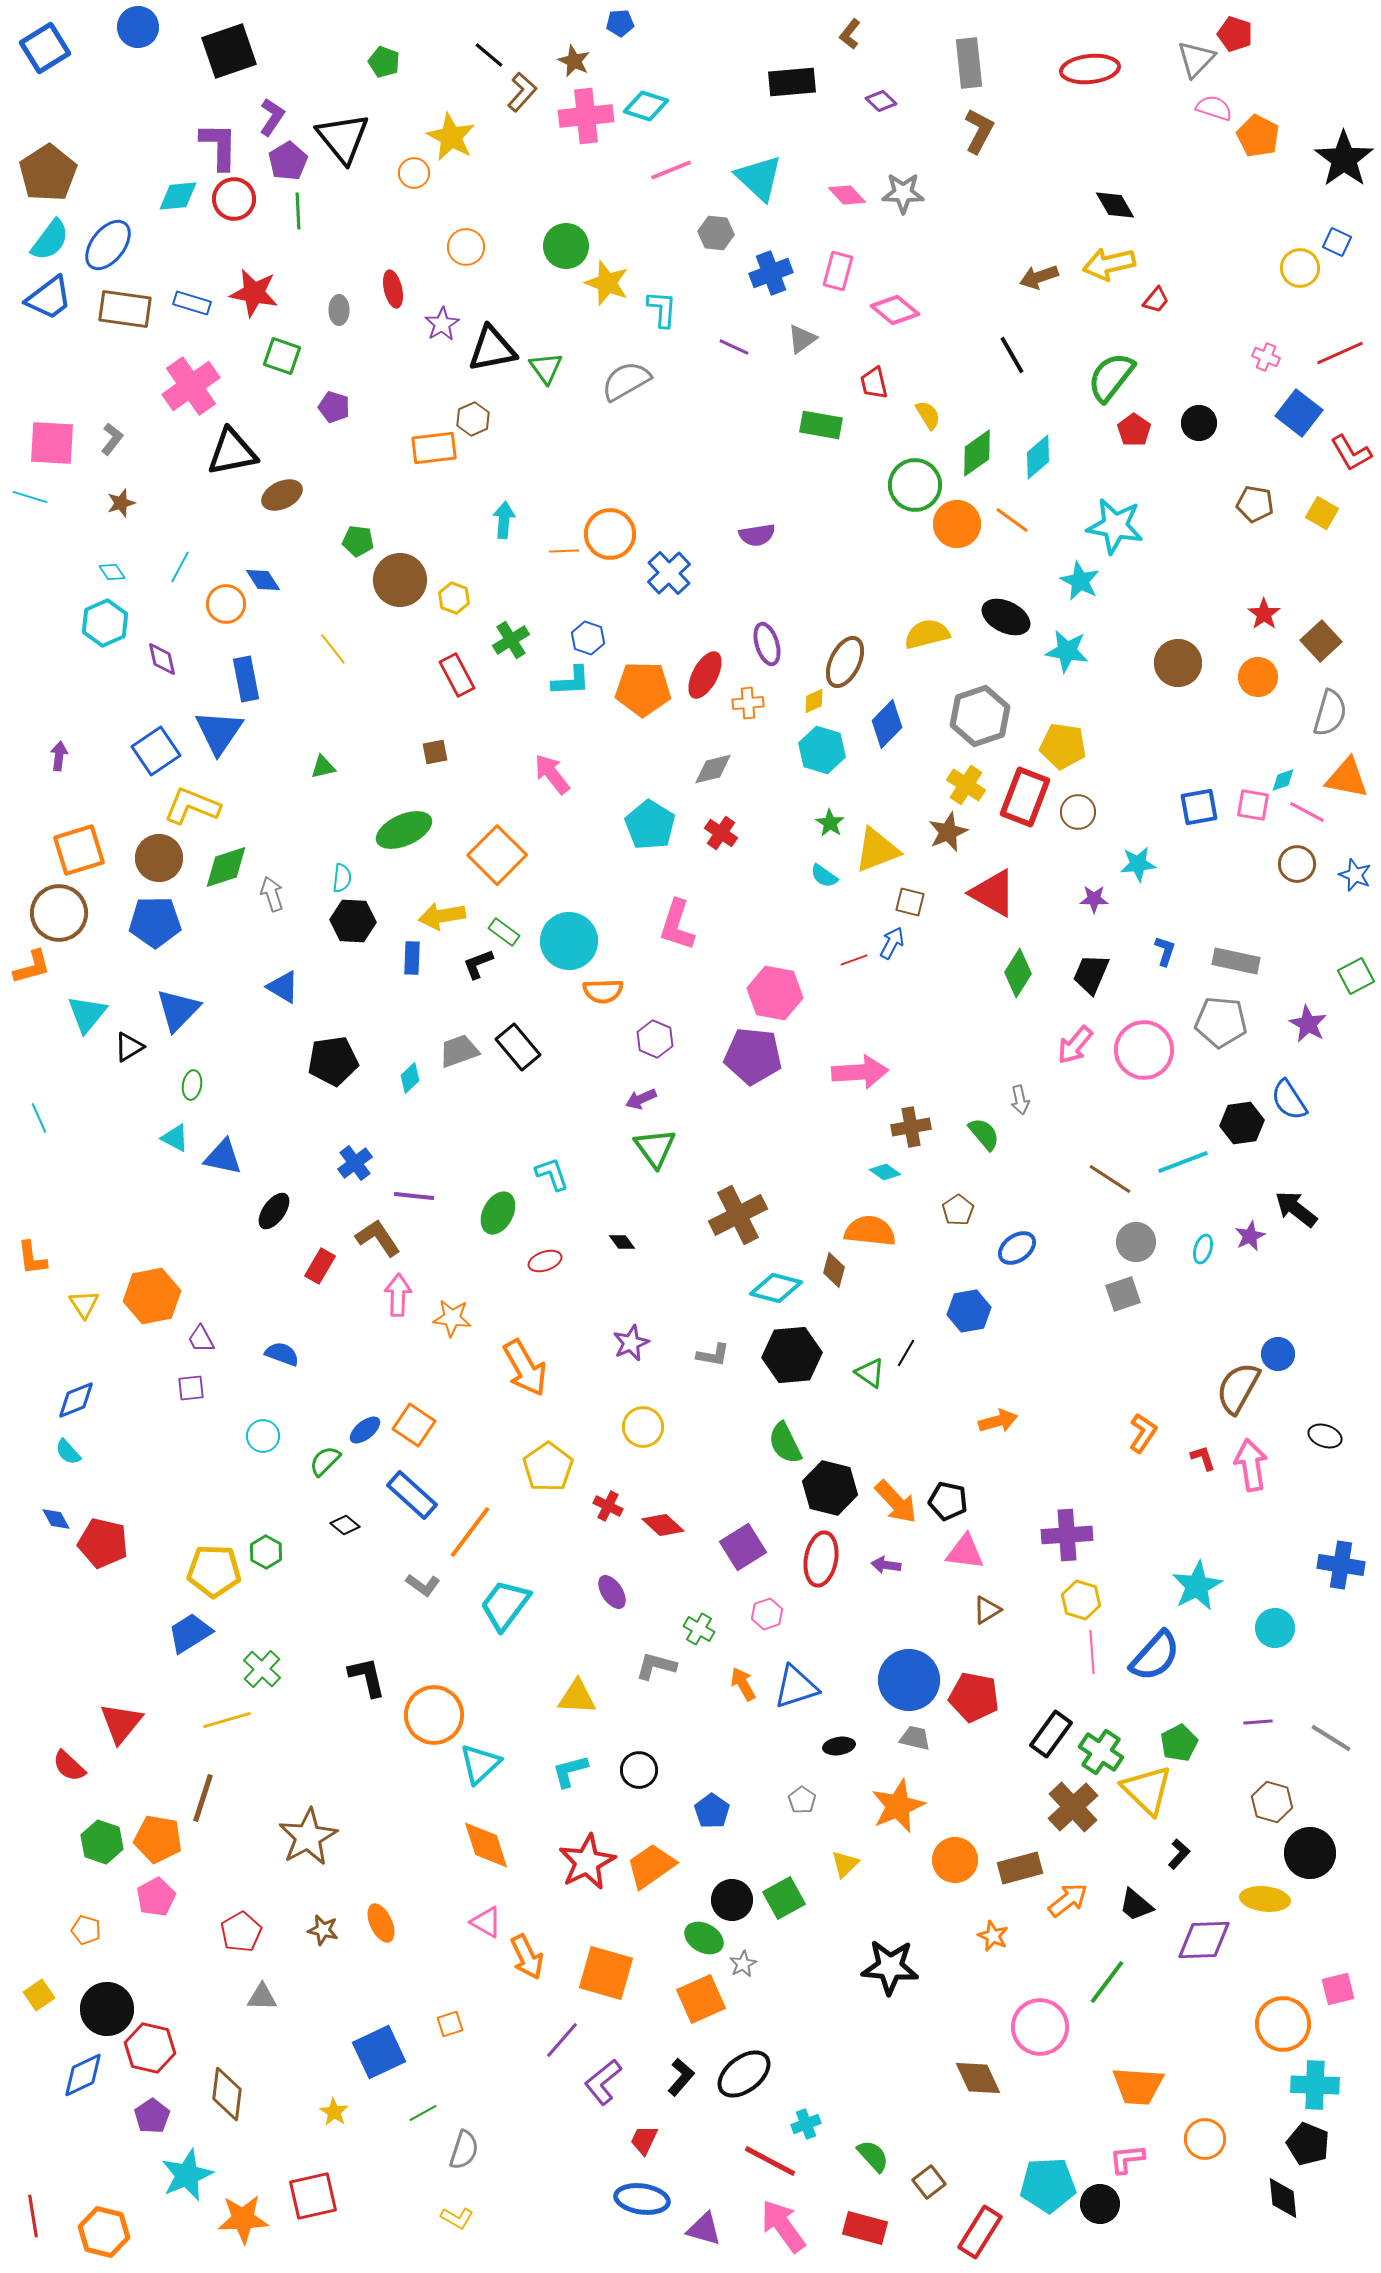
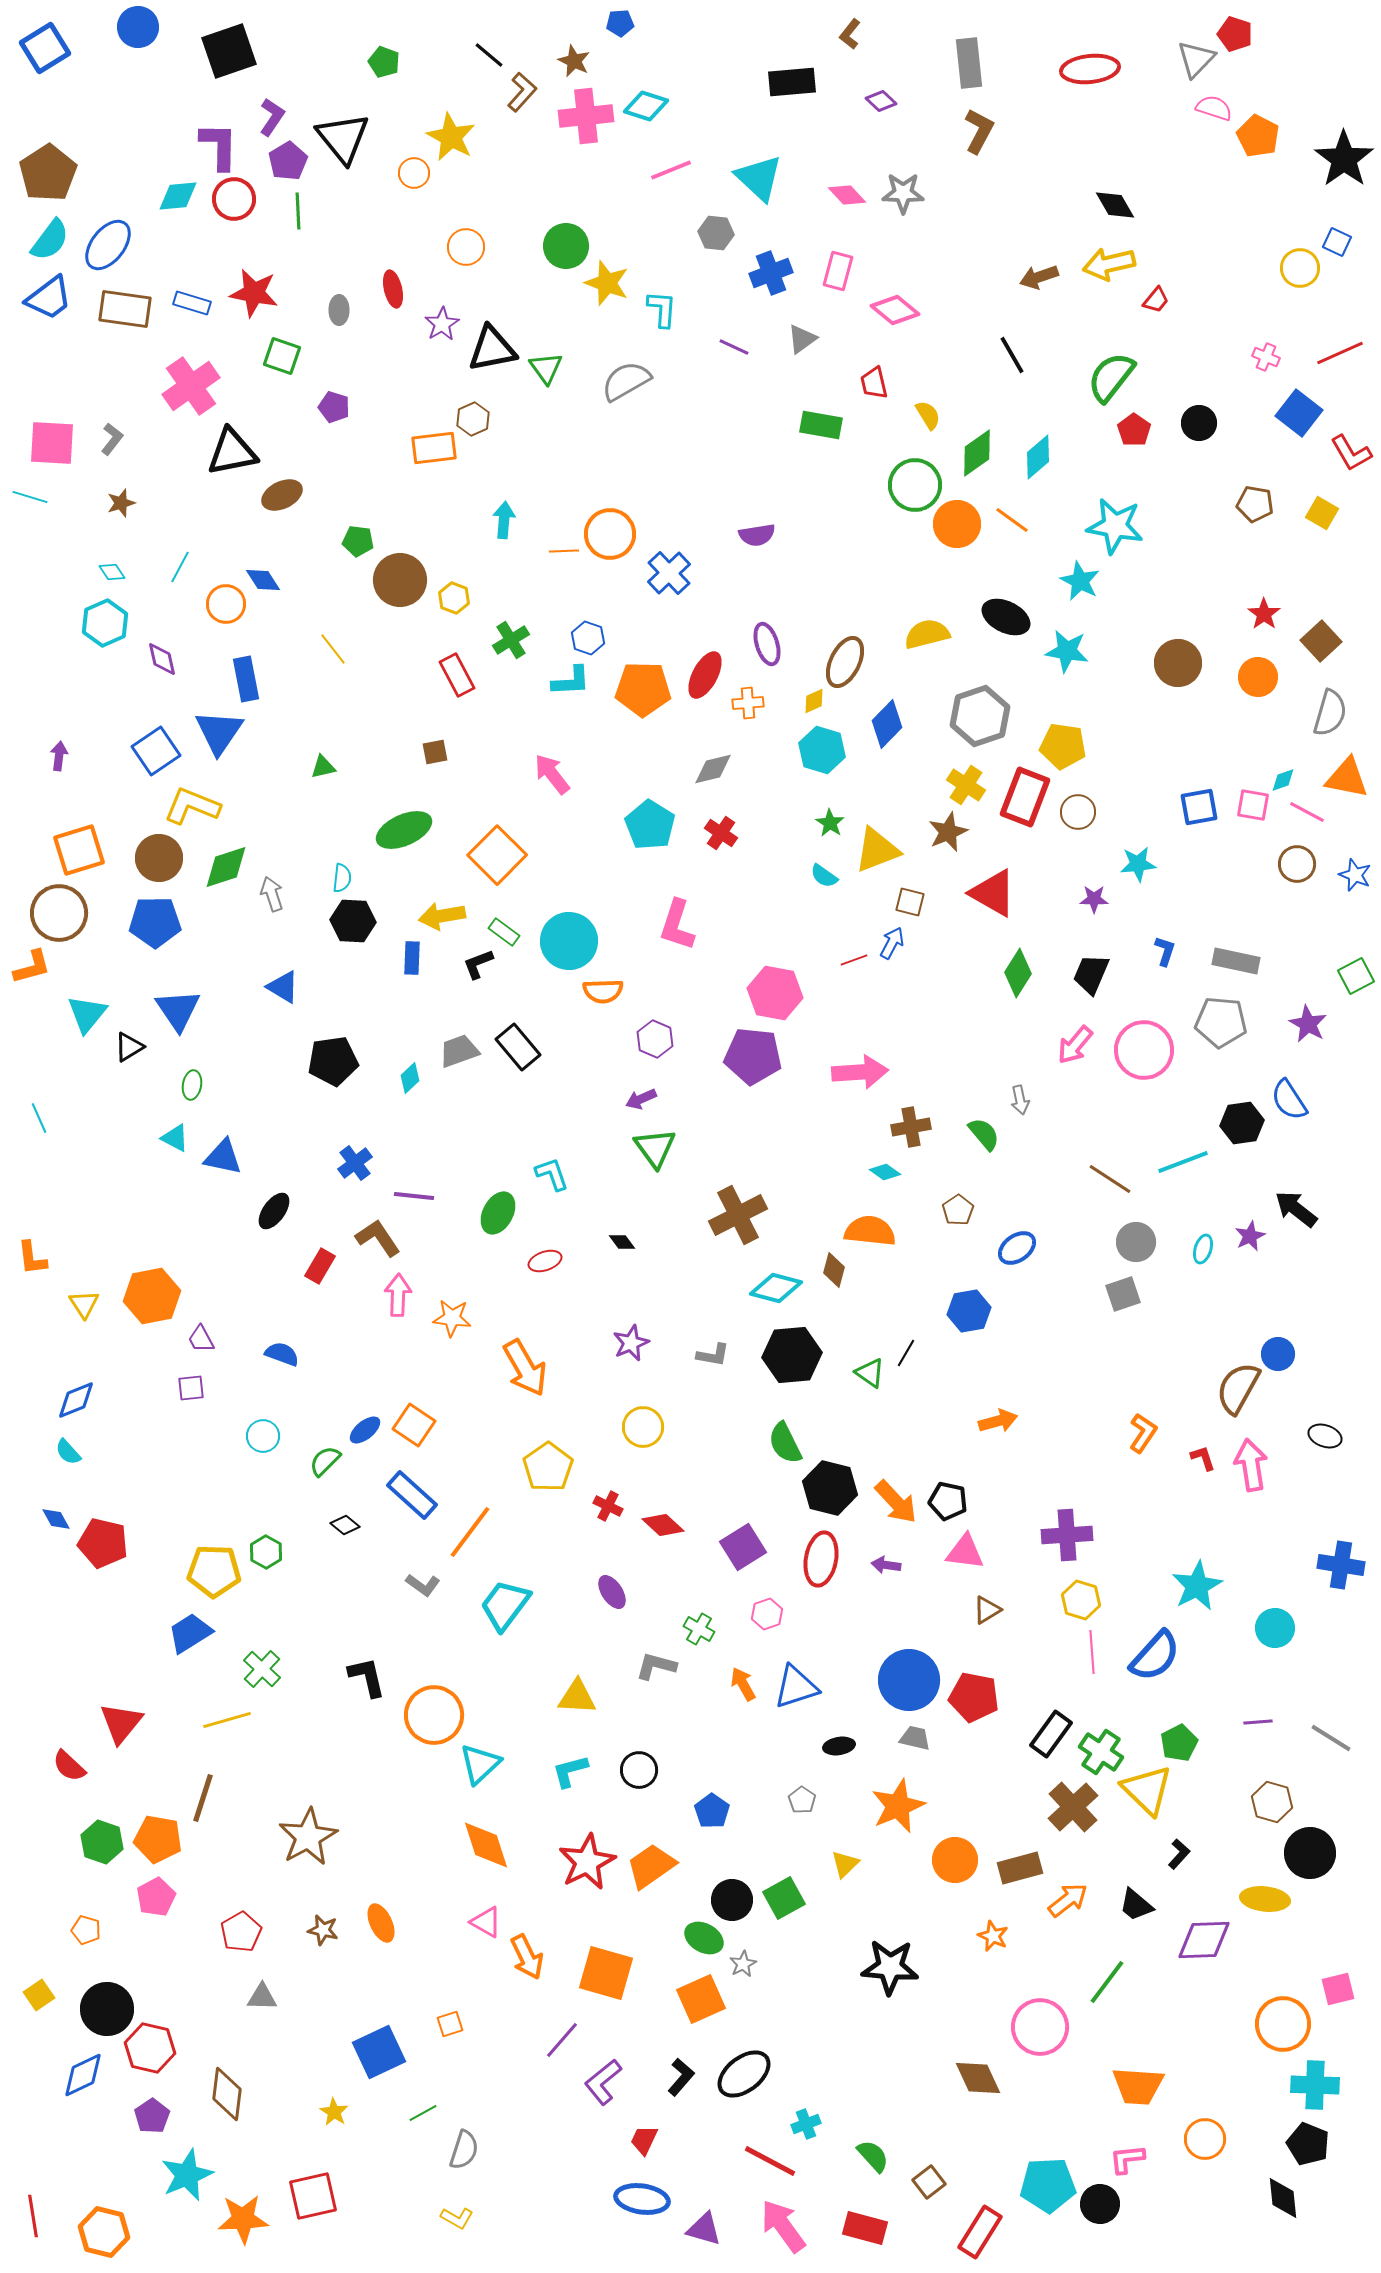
blue triangle at (178, 1010): rotated 18 degrees counterclockwise
